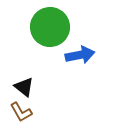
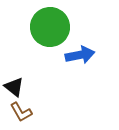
black triangle: moved 10 px left
